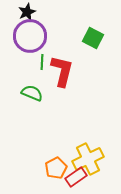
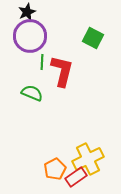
orange pentagon: moved 1 px left, 1 px down
